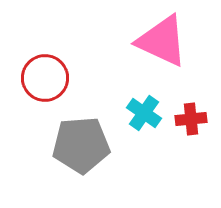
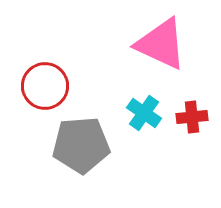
pink triangle: moved 1 px left, 3 px down
red circle: moved 8 px down
red cross: moved 1 px right, 2 px up
